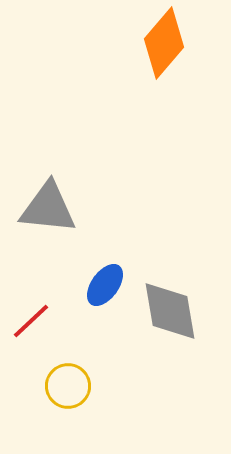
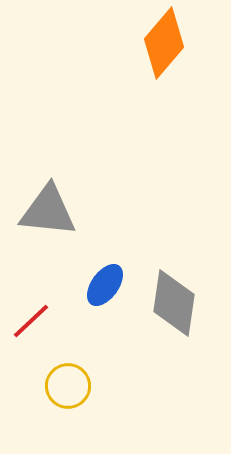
gray triangle: moved 3 px down
gray diamond: moved 4 px right, 8 px up; rotated 18 degrees clockwise
